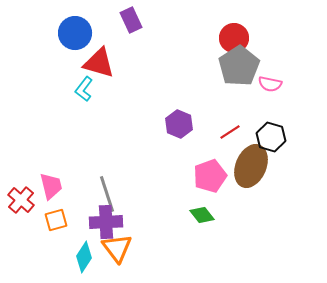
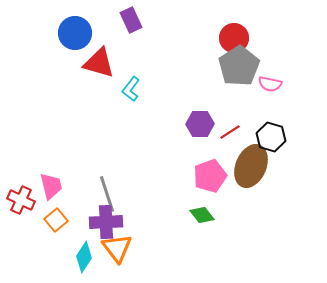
cyan L-shape: moved 47 px right
purple hexagon: moved 21 px right; rotated 24 degrees counterclockwise
red cross: rotated 16 degrees counterclockwise
orange square: rotated 25 degrees counterclockwise
